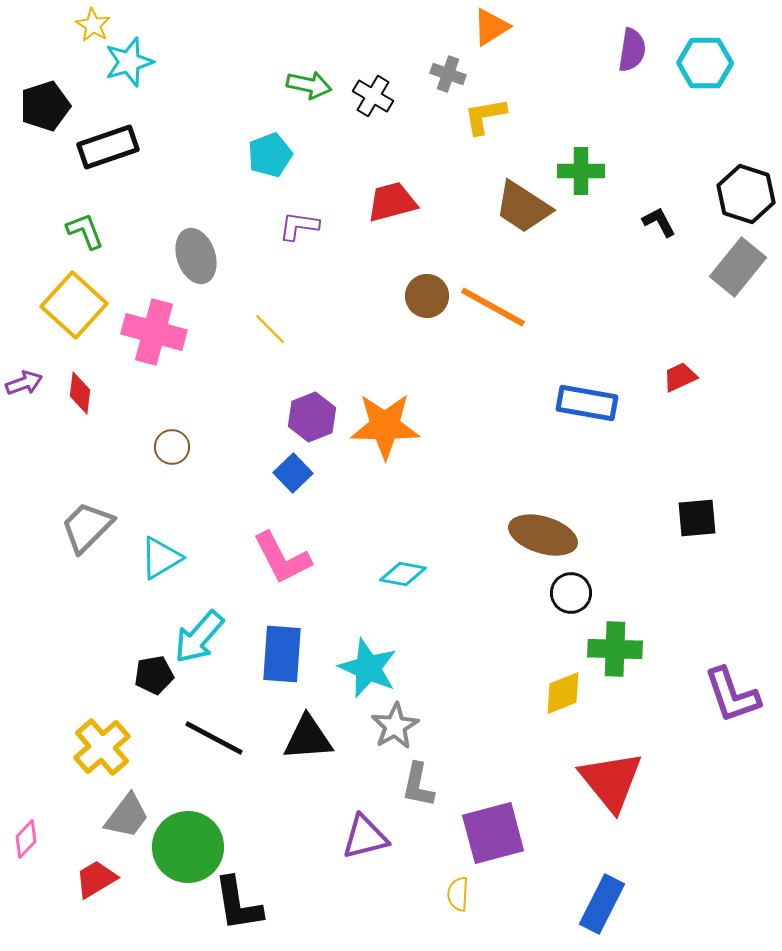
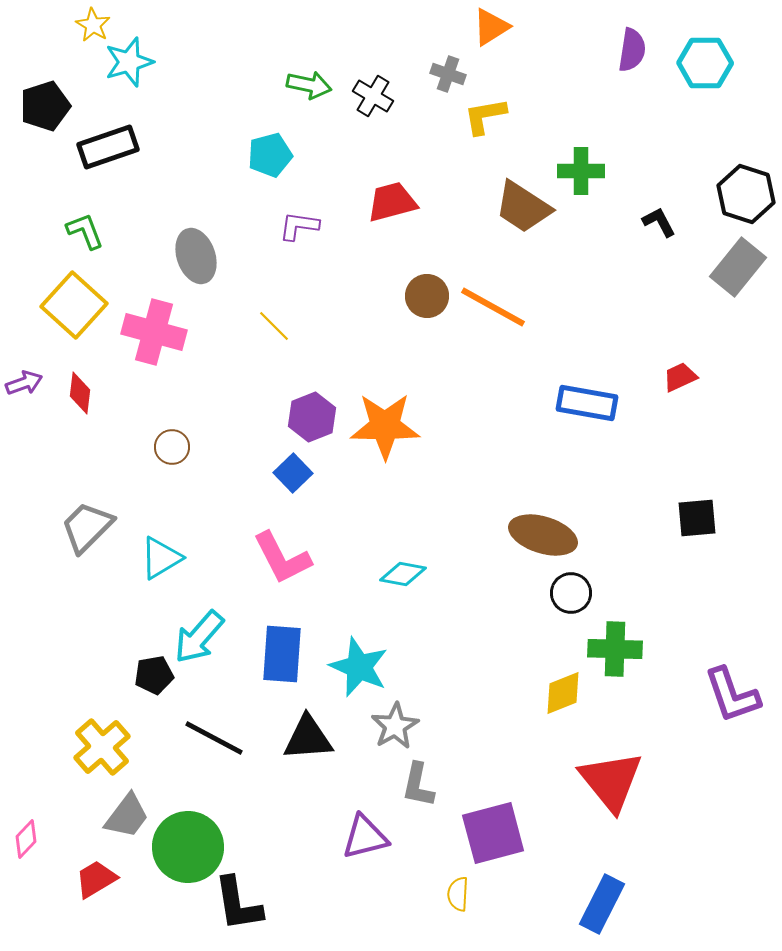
cyan pentagon at (270, 155): rotated 6 degrees clockwise
yellow line at (270, 329): moved 4 px right, 3 px up
cyan star at (368, 668): moved 9 px left, 1 px up
